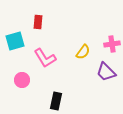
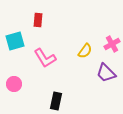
red rectangle: moved 2 px up
pink cross: rotated 21 degrees counterclockwise
yellow semicircle: moved 2 px right, 1 px up
purple trapezoid: moved 1 px down
pink circle: moved 8 px left, 4 px down
